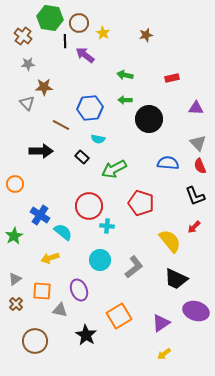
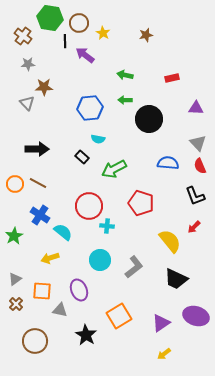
brown line at (61, 125): moved 23 px left, 58 px down
black arrow at (41, 151): moved 4 px left, 2 px up
purple ellipse at (196, 311): moved 5 px down
